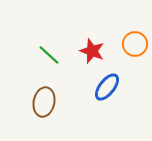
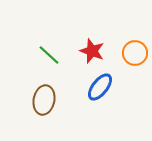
orange circle: moved 9 px down
blue ellipse: moved 7 px left
brown ellipse: moved 2 px up
